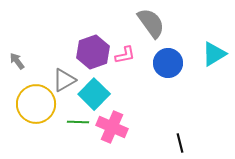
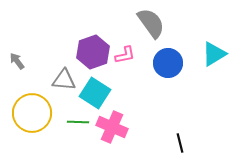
gray triangle: rotated 35 degrees clockwise
cyan square: moved 1 px right, 1 px up; rotated 12 degrees counterclockwise
yellow circle: moved 4 px left, 9 px down
